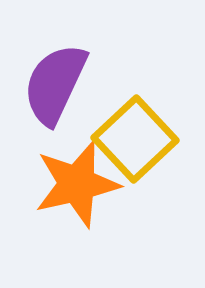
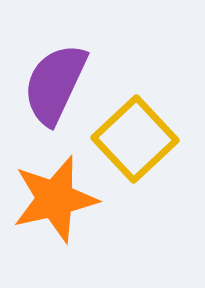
orange star: moved 22 px left, 15 px down
